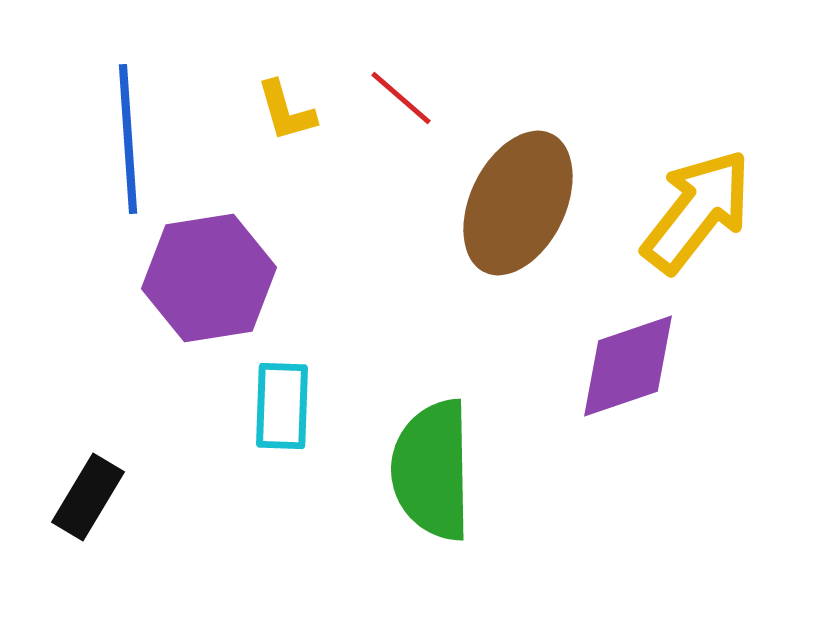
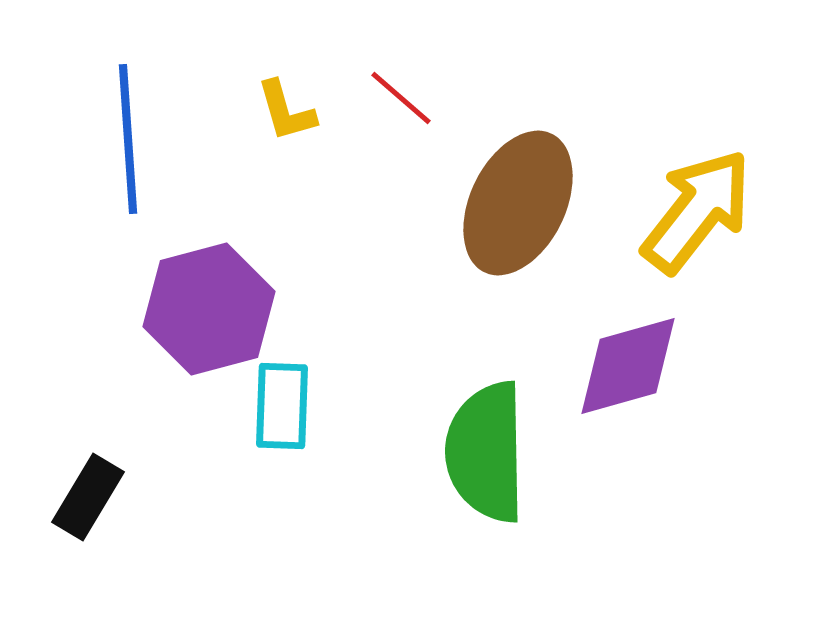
purple hexagon: moved 31 px down; rotated 6 degrees counterclockwise
purple diamond: rotated 3 degrees clockwise
green semicircle: moved 54 px right, 18 px up
